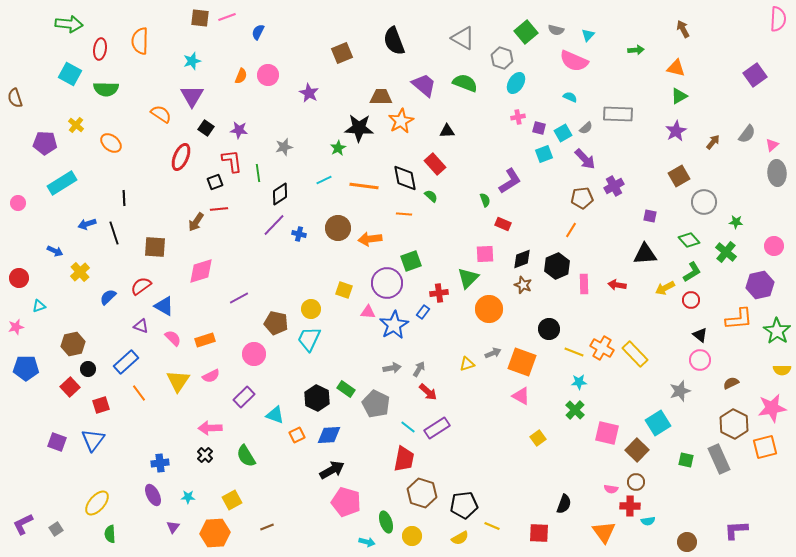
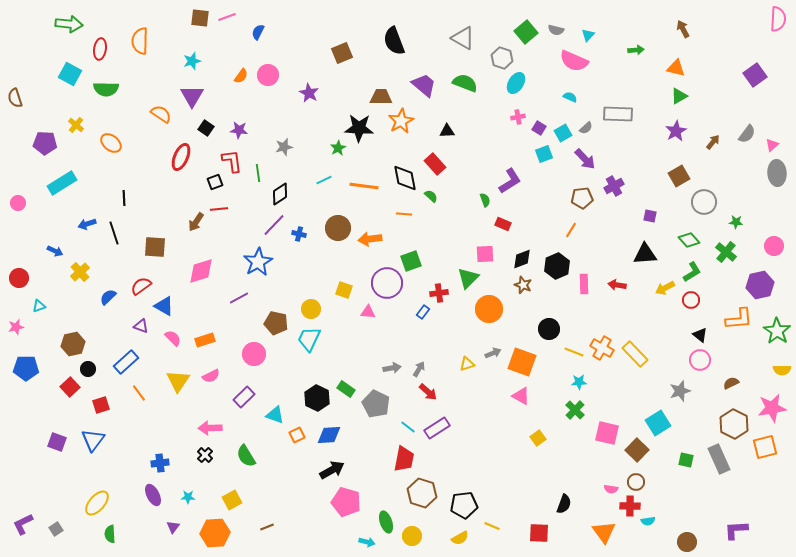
orange semicircle at (241, 76): rotated 14 degrees clockwise
purple square at (539, 128): rotated 16 degrees clockwise
blue star at (394, 325): moved 136 px left, 63 px up
